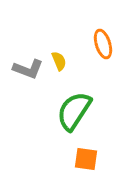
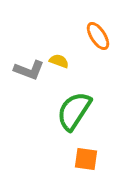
orange ellipse: moved 5 px left, 8 px up; rotated 16 degrees counterclockwise
yellow semicircle: rotated 48 degrees counterclockwise
gray L-shape: moved 1 px right, 1 px down
